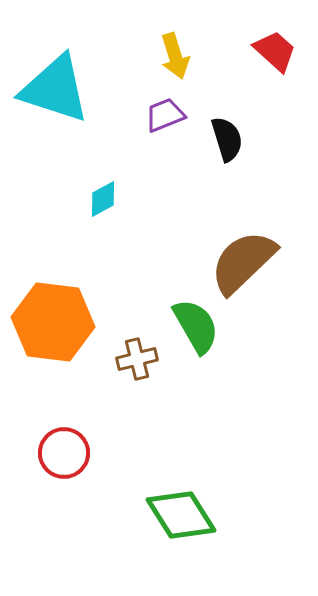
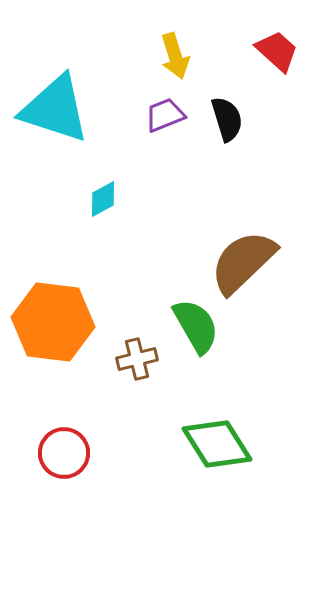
red trapezoid: moved 2 px right
cyan triangle: moved 20 px down
black semicircle: moved 20 px up
green diamond: moved 36 px right, 71 px up
